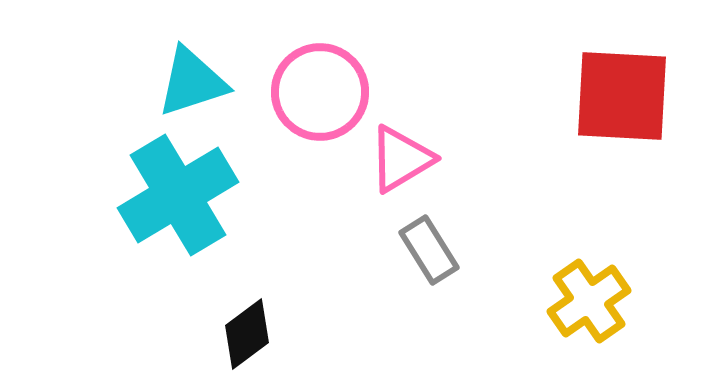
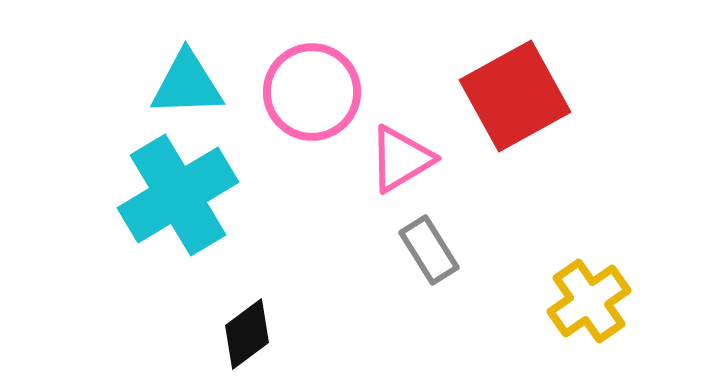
cyan triangle: moved 5 px left, 2 px down; rotated 16 degrees clockwise
pink circle: moved 8 px left
red square: moved 107 px left; rotated 32 degrees counterclockwise
